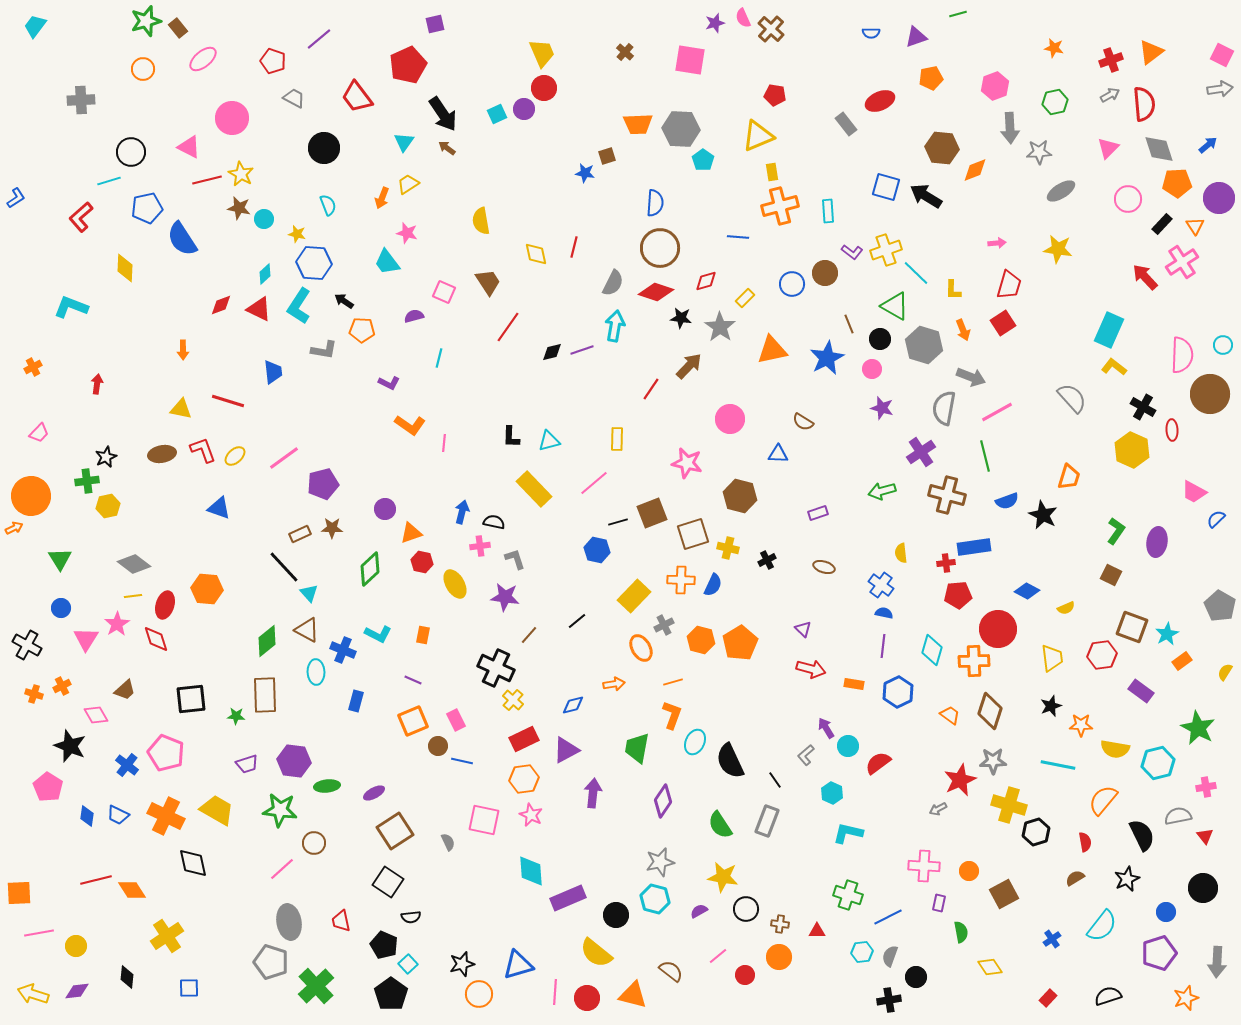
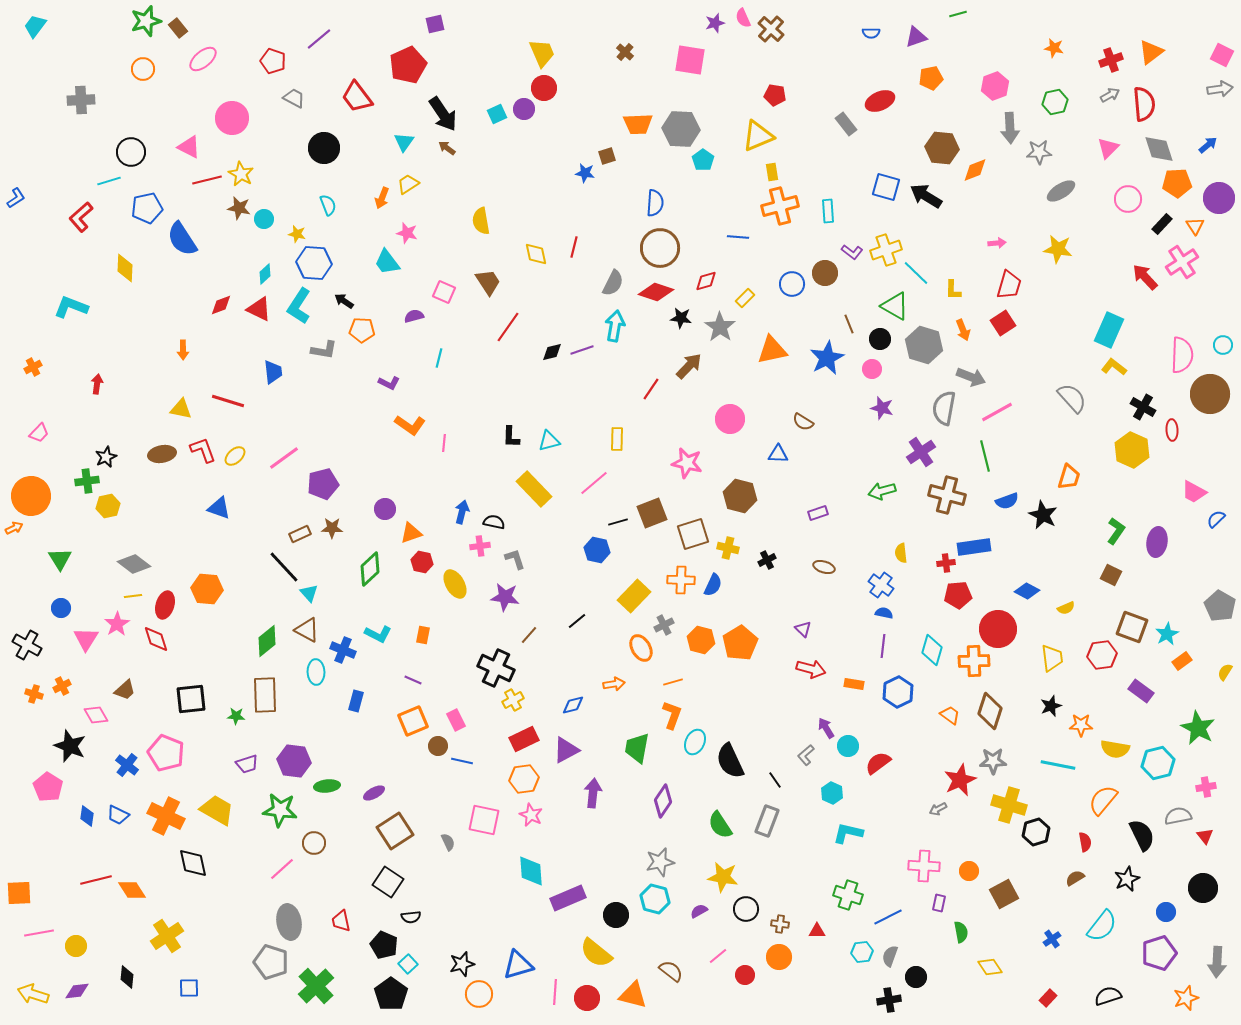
yellow cross at (513, 700): rotated 20 degrees clockwise
